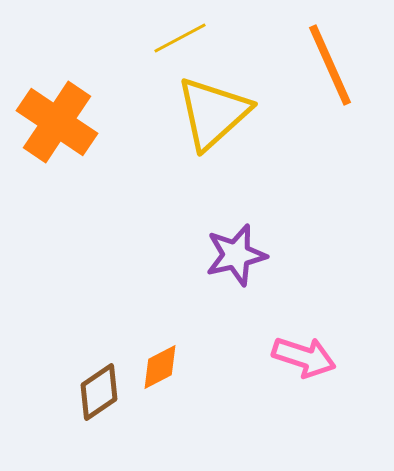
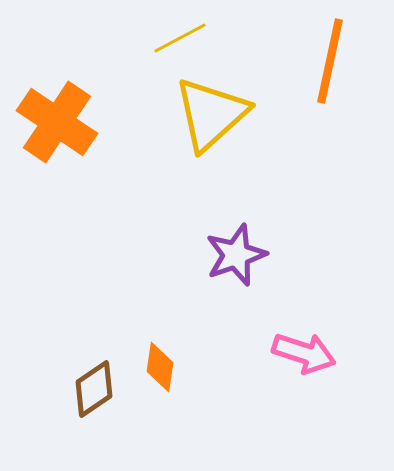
orange line: moved 4 px up; rotated 36 degrees clockwise
yellow triangle: moved 2 px left, 1 px down
purple star: rotated 6 degrees counterclockwise
pink arrow: moved 4 px up
orange diamond: rotated 54 degrees counterclockwise
brown diamond: moved 5 px left, 3 px up
